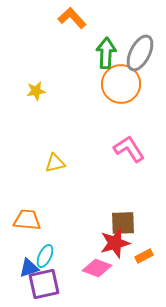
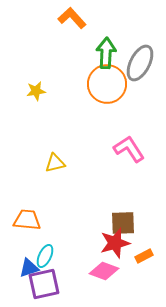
gray ellipse: moved 10 px down
orange circle: moved 14 px left
pink diamond: moved 7 px right, 3 px down
